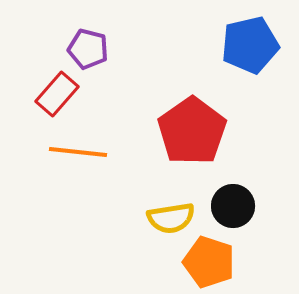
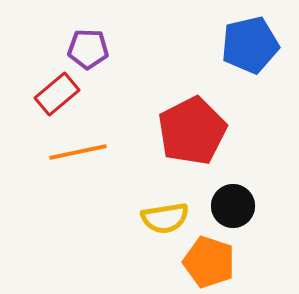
purple pentagon: rotated 12 degrees counterclockwise
red rectangle: rotated 9 degrees clockwise
red pentagon: rotated 8 degrees clockwise
orange line: rotated 18 degrees counterclockwise
yellow semicircle: moved 6 px left
